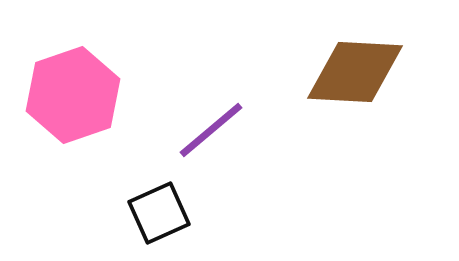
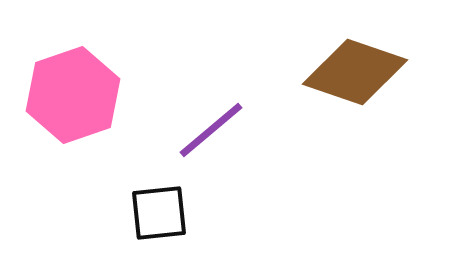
brown diamond: rotated 16 degrees clockwise
black square: rotated 18 degrees clockwise
